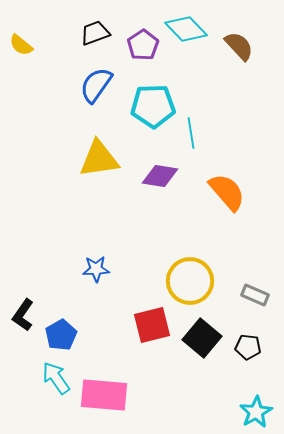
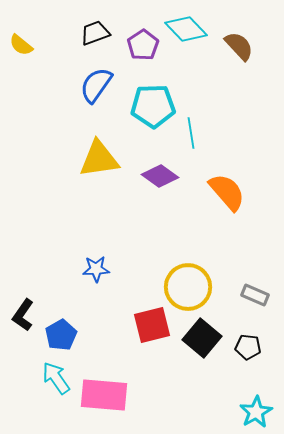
purple diamond: rotated 27 degrees clockwise
yellow circle: moved 2 px left, 6 px down
